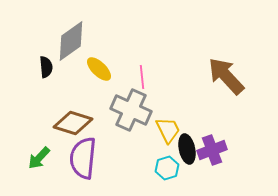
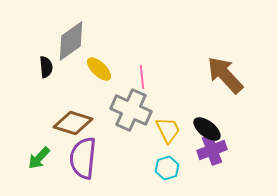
brown arrow: moved 1 px left, 1 px up
black ellipse: moved 20 px right, 20 px up; rotated 40 degrees counterclockwise
